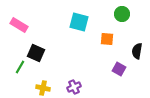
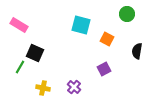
green circle: moved 5 px right
cyan square: moved 2 px right, 3 px down
orange square: rotated 24 degrees clockwise
black square: moved 1 px left
purple square: moved 15 px left; rotated 32 degrees clockwise
purple cross: rotated 24 degrees counterclockwise
